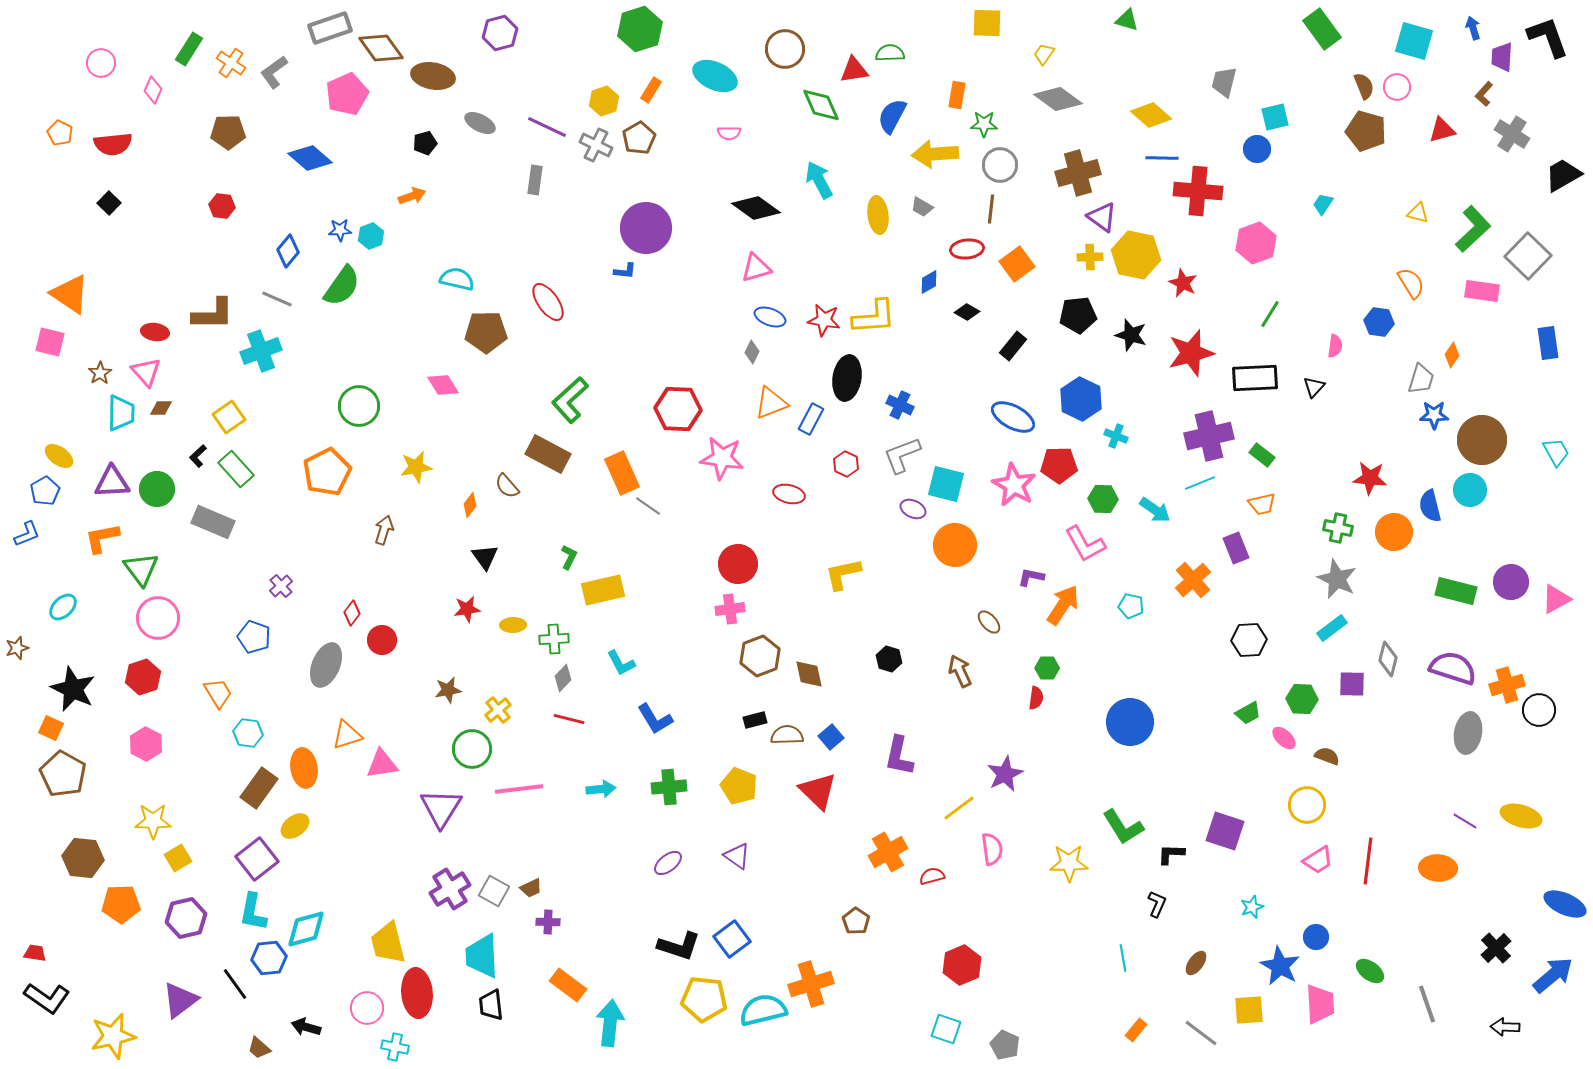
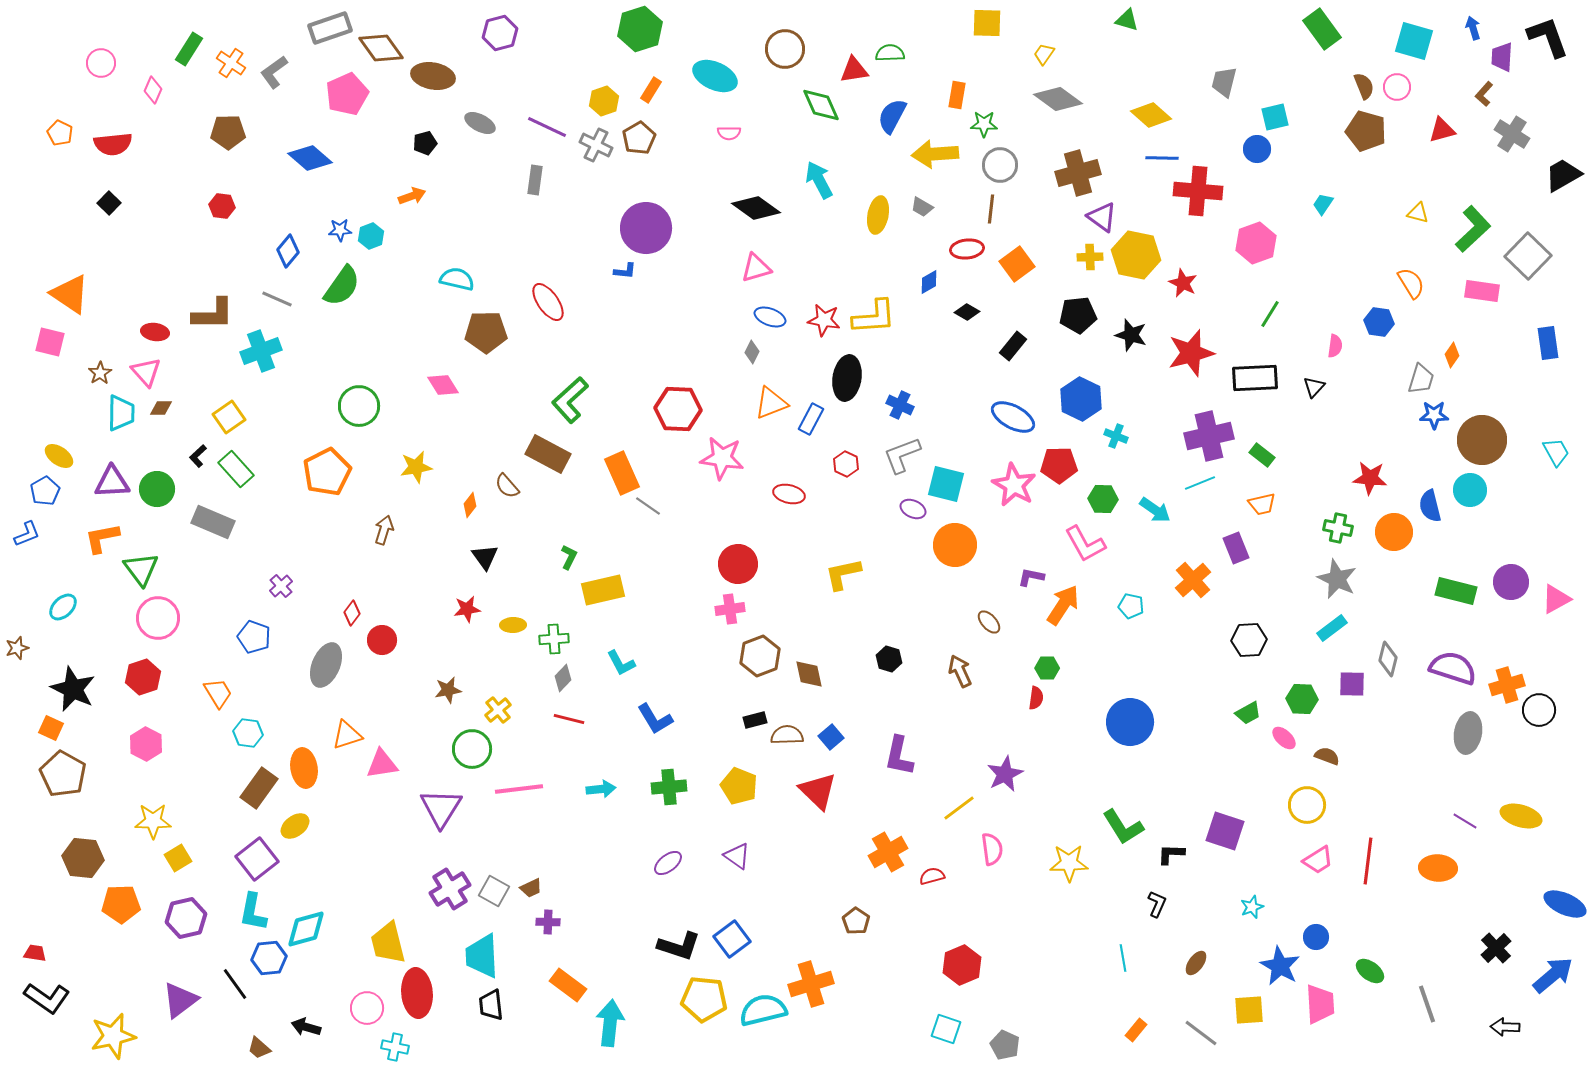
yellow ellipse at (878, 215): rotated 18 degrees clockwise
